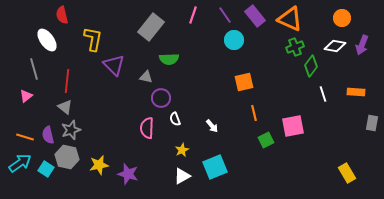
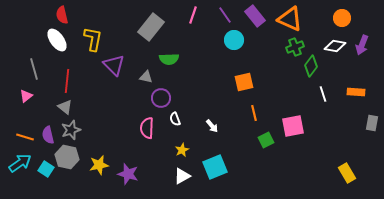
white ellipse at (47, 40): moved 10 px right
